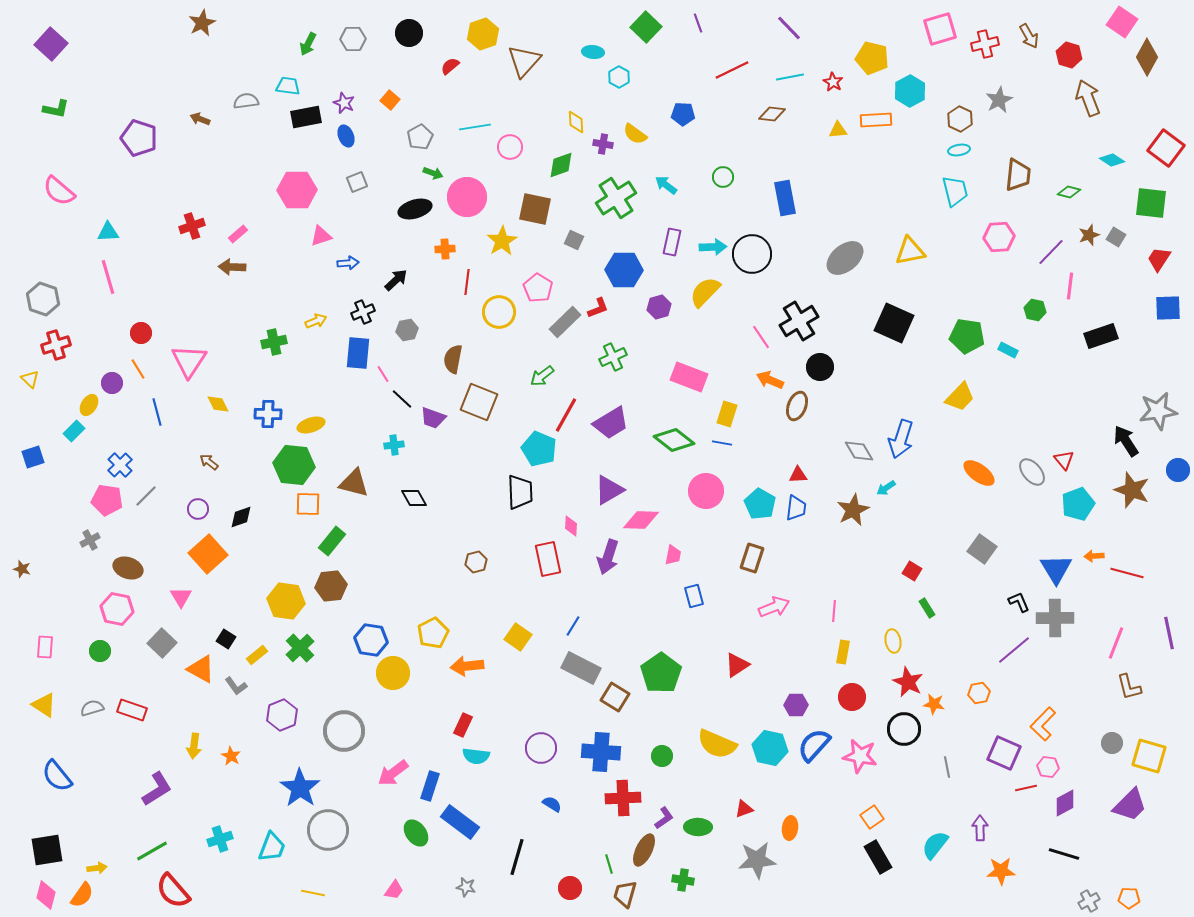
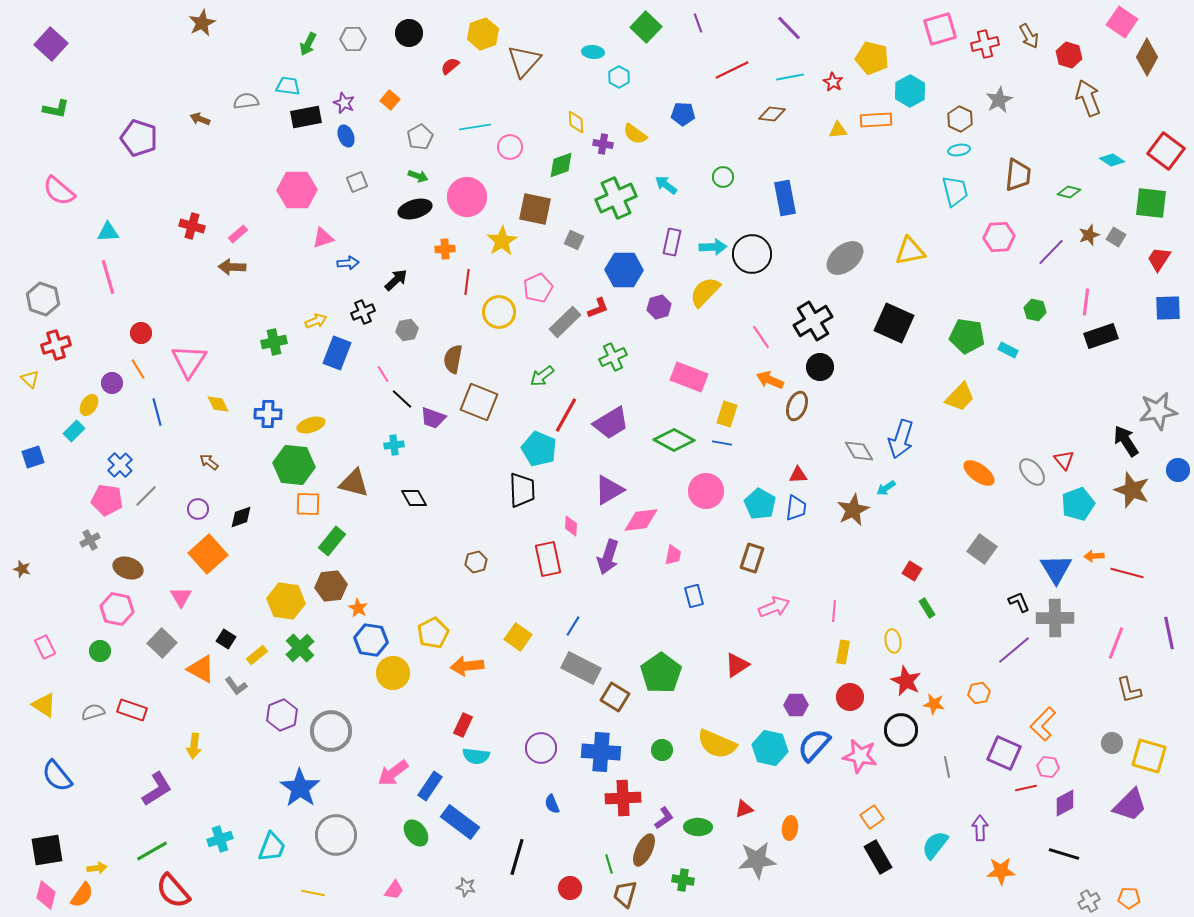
red square at (1166, 148): moved 3 px down
green arrow at (433, 173): moved 15 px left, 3 px down
green cross at (616, 198): rotated 9 degrees clockwise
red cross at (192, 226): rotated 35 degrees clockwise
pink triangle at (321, 236): moved 2 px right, 2 px down
pink line at (1070, 286): moved 16 px right, 16 px down
pink pentagon at (538, 288): rotated 16 degrees clockwise
black cross at (799, 321): moved 14 px right
blue rectangle at (358, 353): moved 21 px left; rotated 16 degrees clockwise
green diamond at (674, 440): rotated 9 degrees counterclockwise
black trapezoid at (520, 492): moved 2 px right, 2 px up
pink diamond at (641, 520): rotated 9 degrees counterclockwise
pink rectangle at (45, 647): rotated 30 degrees counterclockwise
red star at (908, 682): moved 2 px left, 1 px up
brown L-shape at (1129, 687): moved 3 px down
red circle at (852, 697): moved 2 px left
gray semicircle at (92, 708): moved 1 px right, 4 px down
black circle at (904, 729): moved 3 px left, 1 px down
gray circle at (344, 731): moved 13 px left
orange star at (231, 756): moved 127 px right, 148 px up
green circle at (662, 756): moved 6 px up
blue rectangle at (430, 786): rotated 16 degrees clockwise
blue semicircle at (552, 804): rotated 144 degrees counterclockwise
gray circle at (328, 830): moved 8 px right, 5 px down
